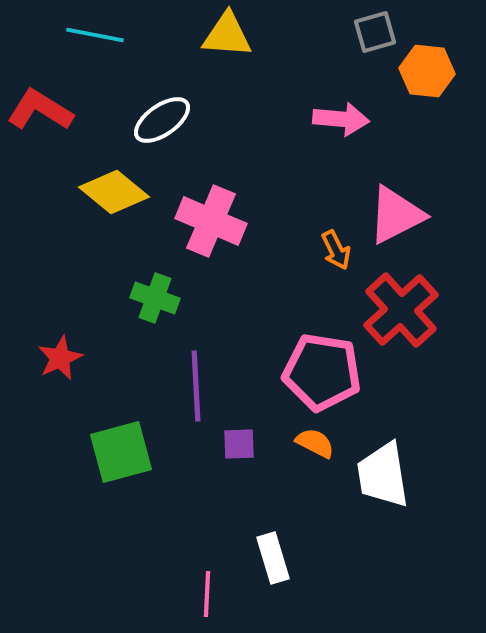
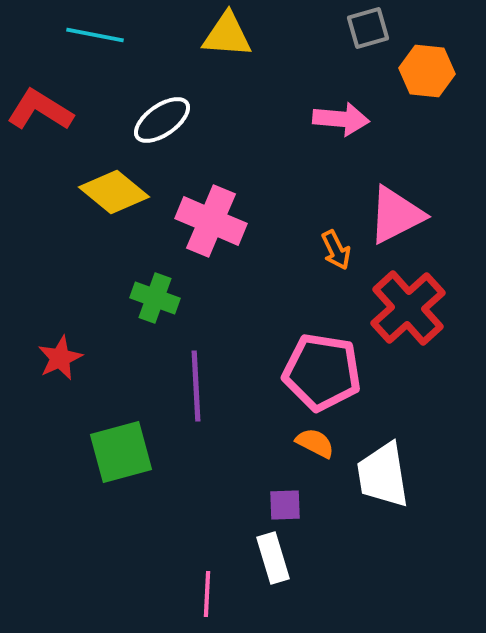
gray square: moved 7 px left, 4 px up
red cross: moved 7 px right, 2 px up
purple square: moved 46 px right, 61 px down
